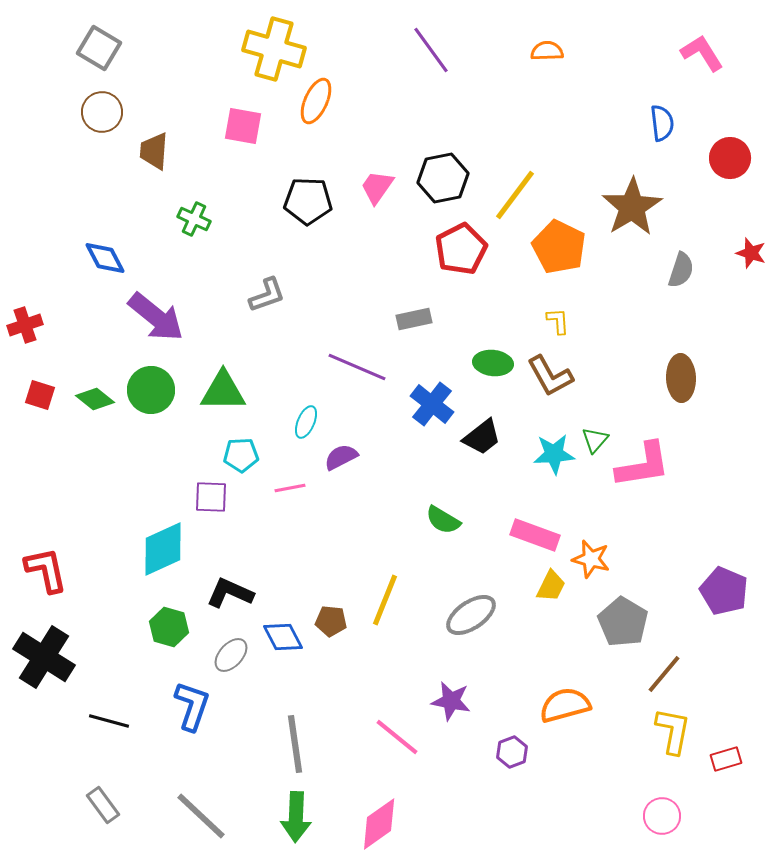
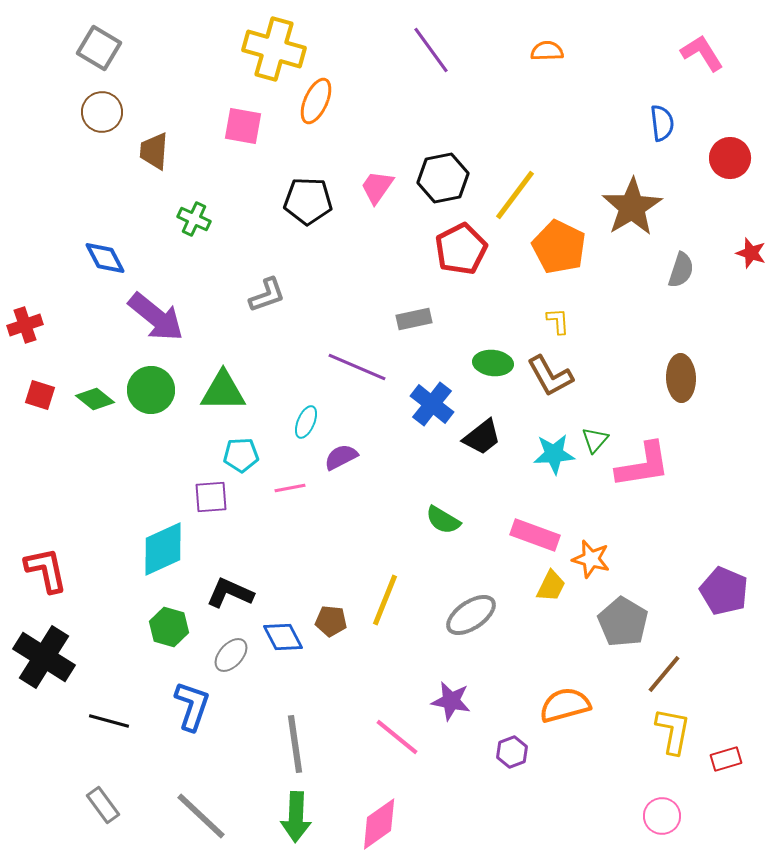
purple square at (211, 497): rotated 6 degrees counterclockwise
